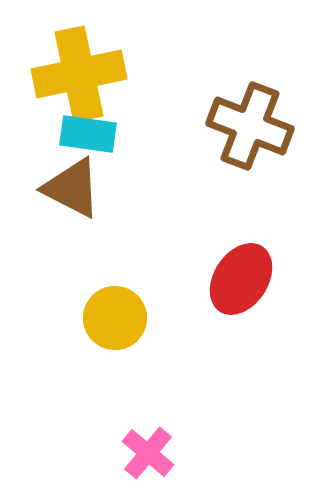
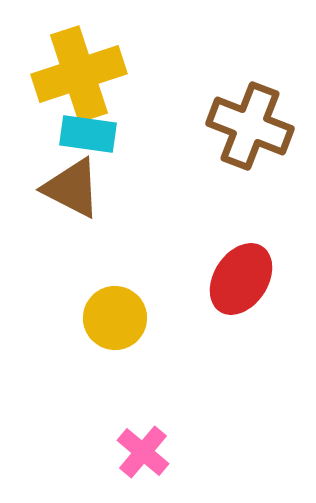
yellow cross: rotated 6 degrees counterclockwise
pink cross: moved 5 px left, 1 px up
